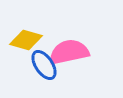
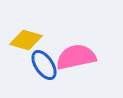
pink semicircle: moved 7 px right, 5 px down
